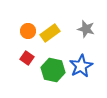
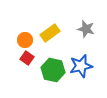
orange circle: moved 3 px left, 9 px down
blue star: rotated 15 degrees clockwise
